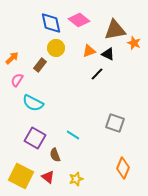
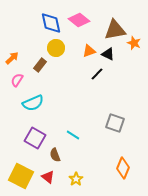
cyan semicircle: rotated 50 degrees counterclockwise
yellow star: rotated 16 degrees counterclockwise
